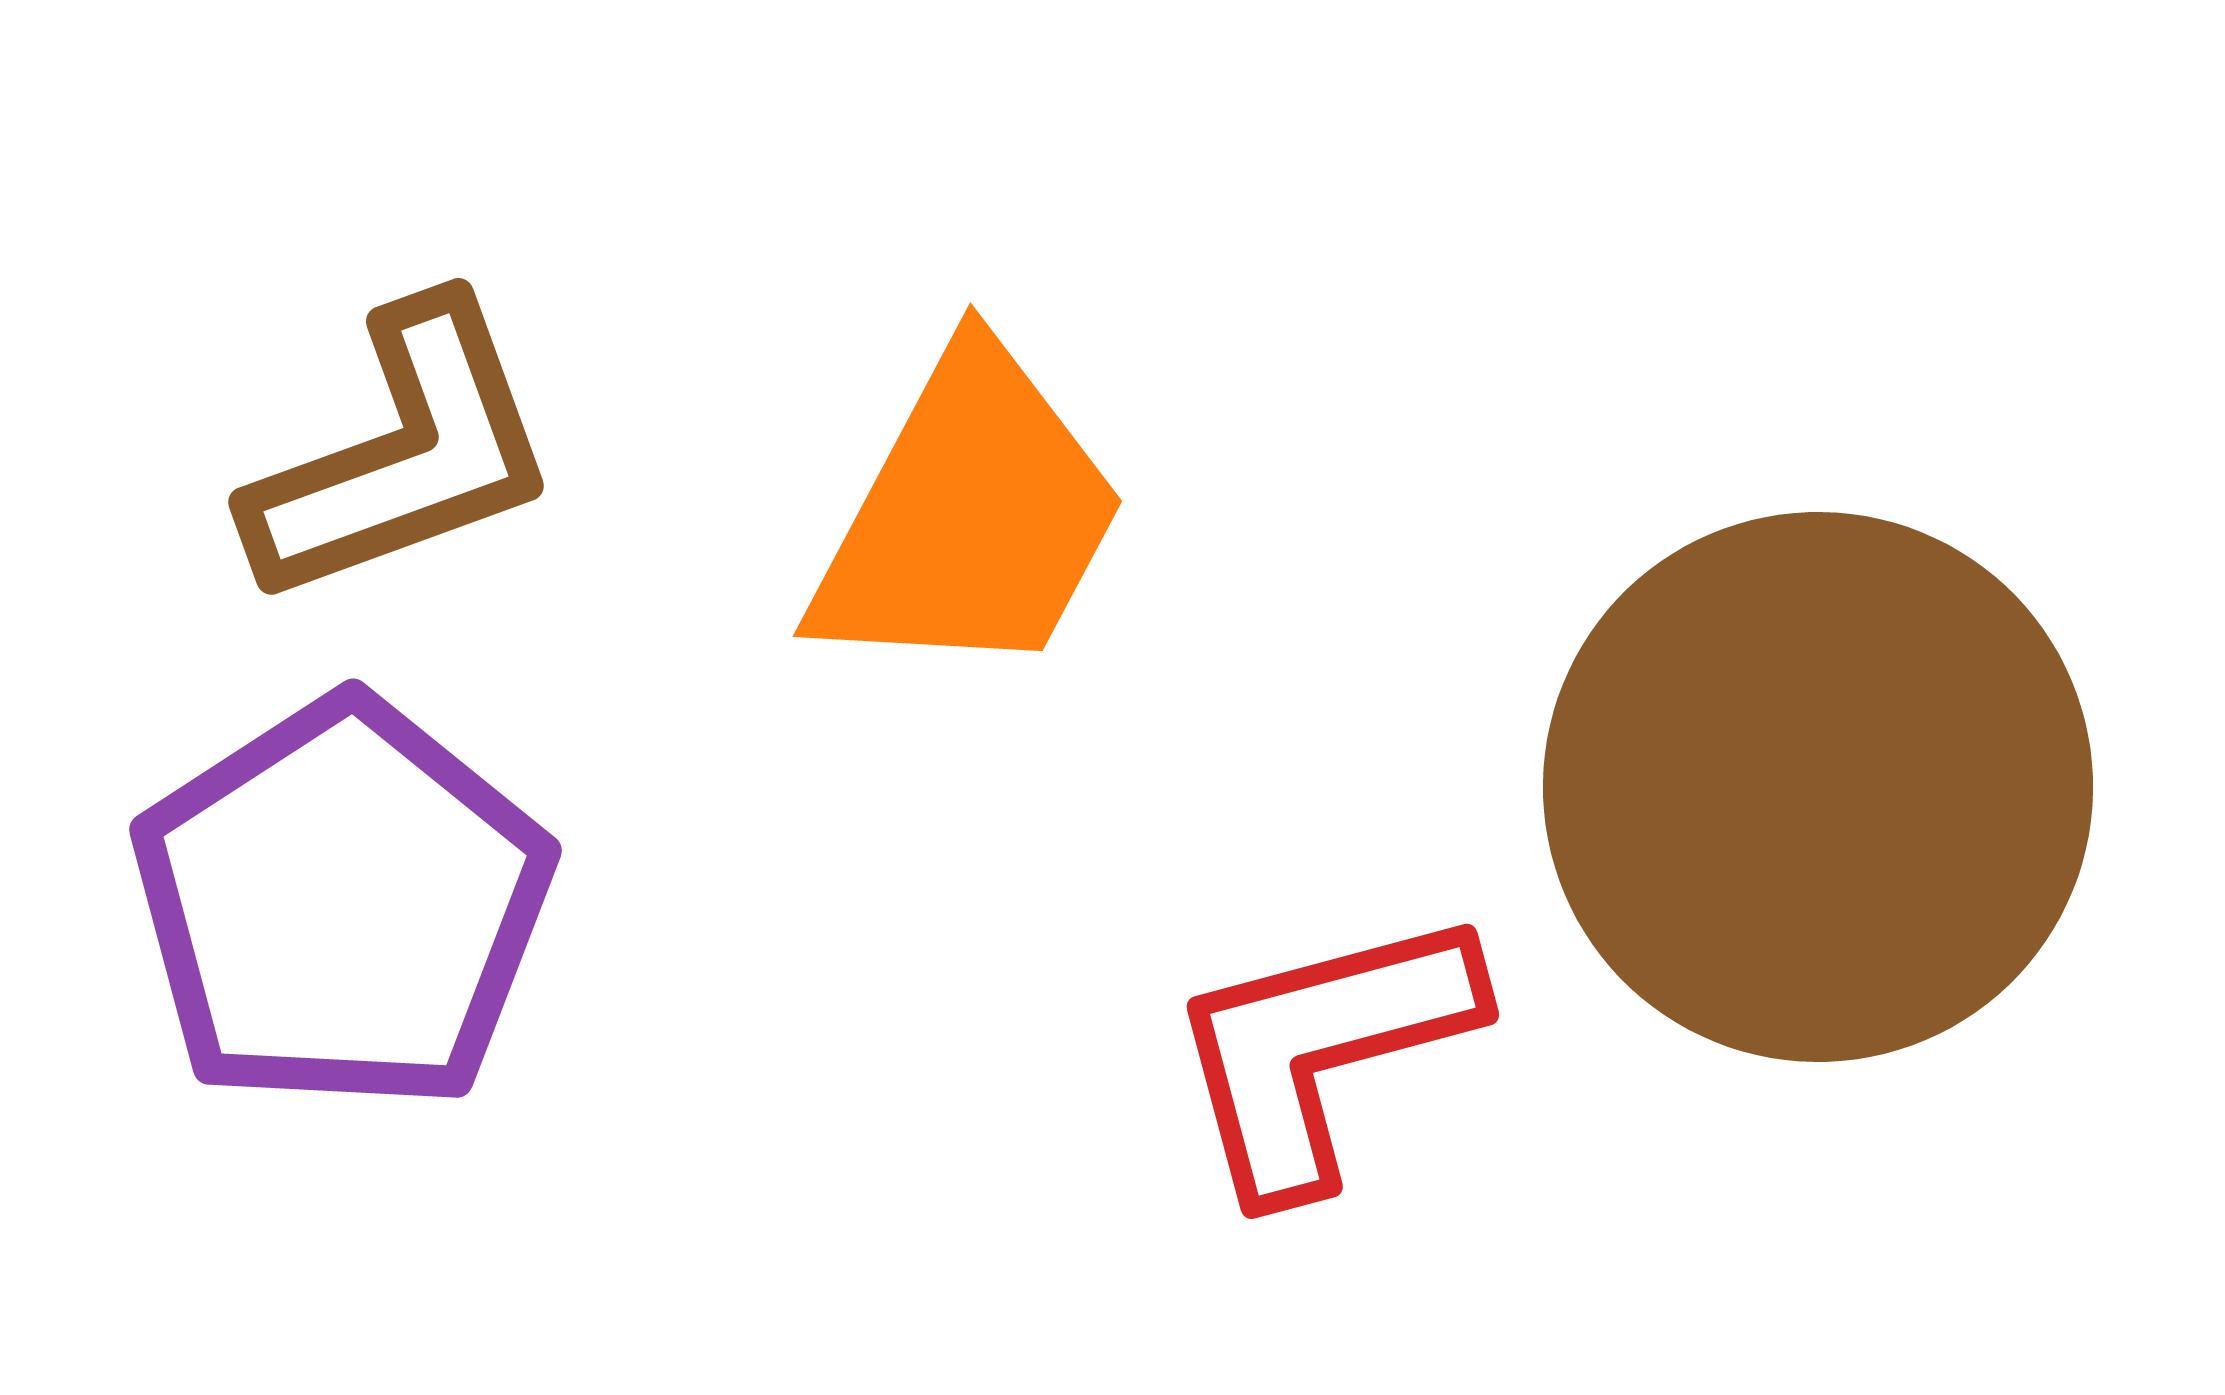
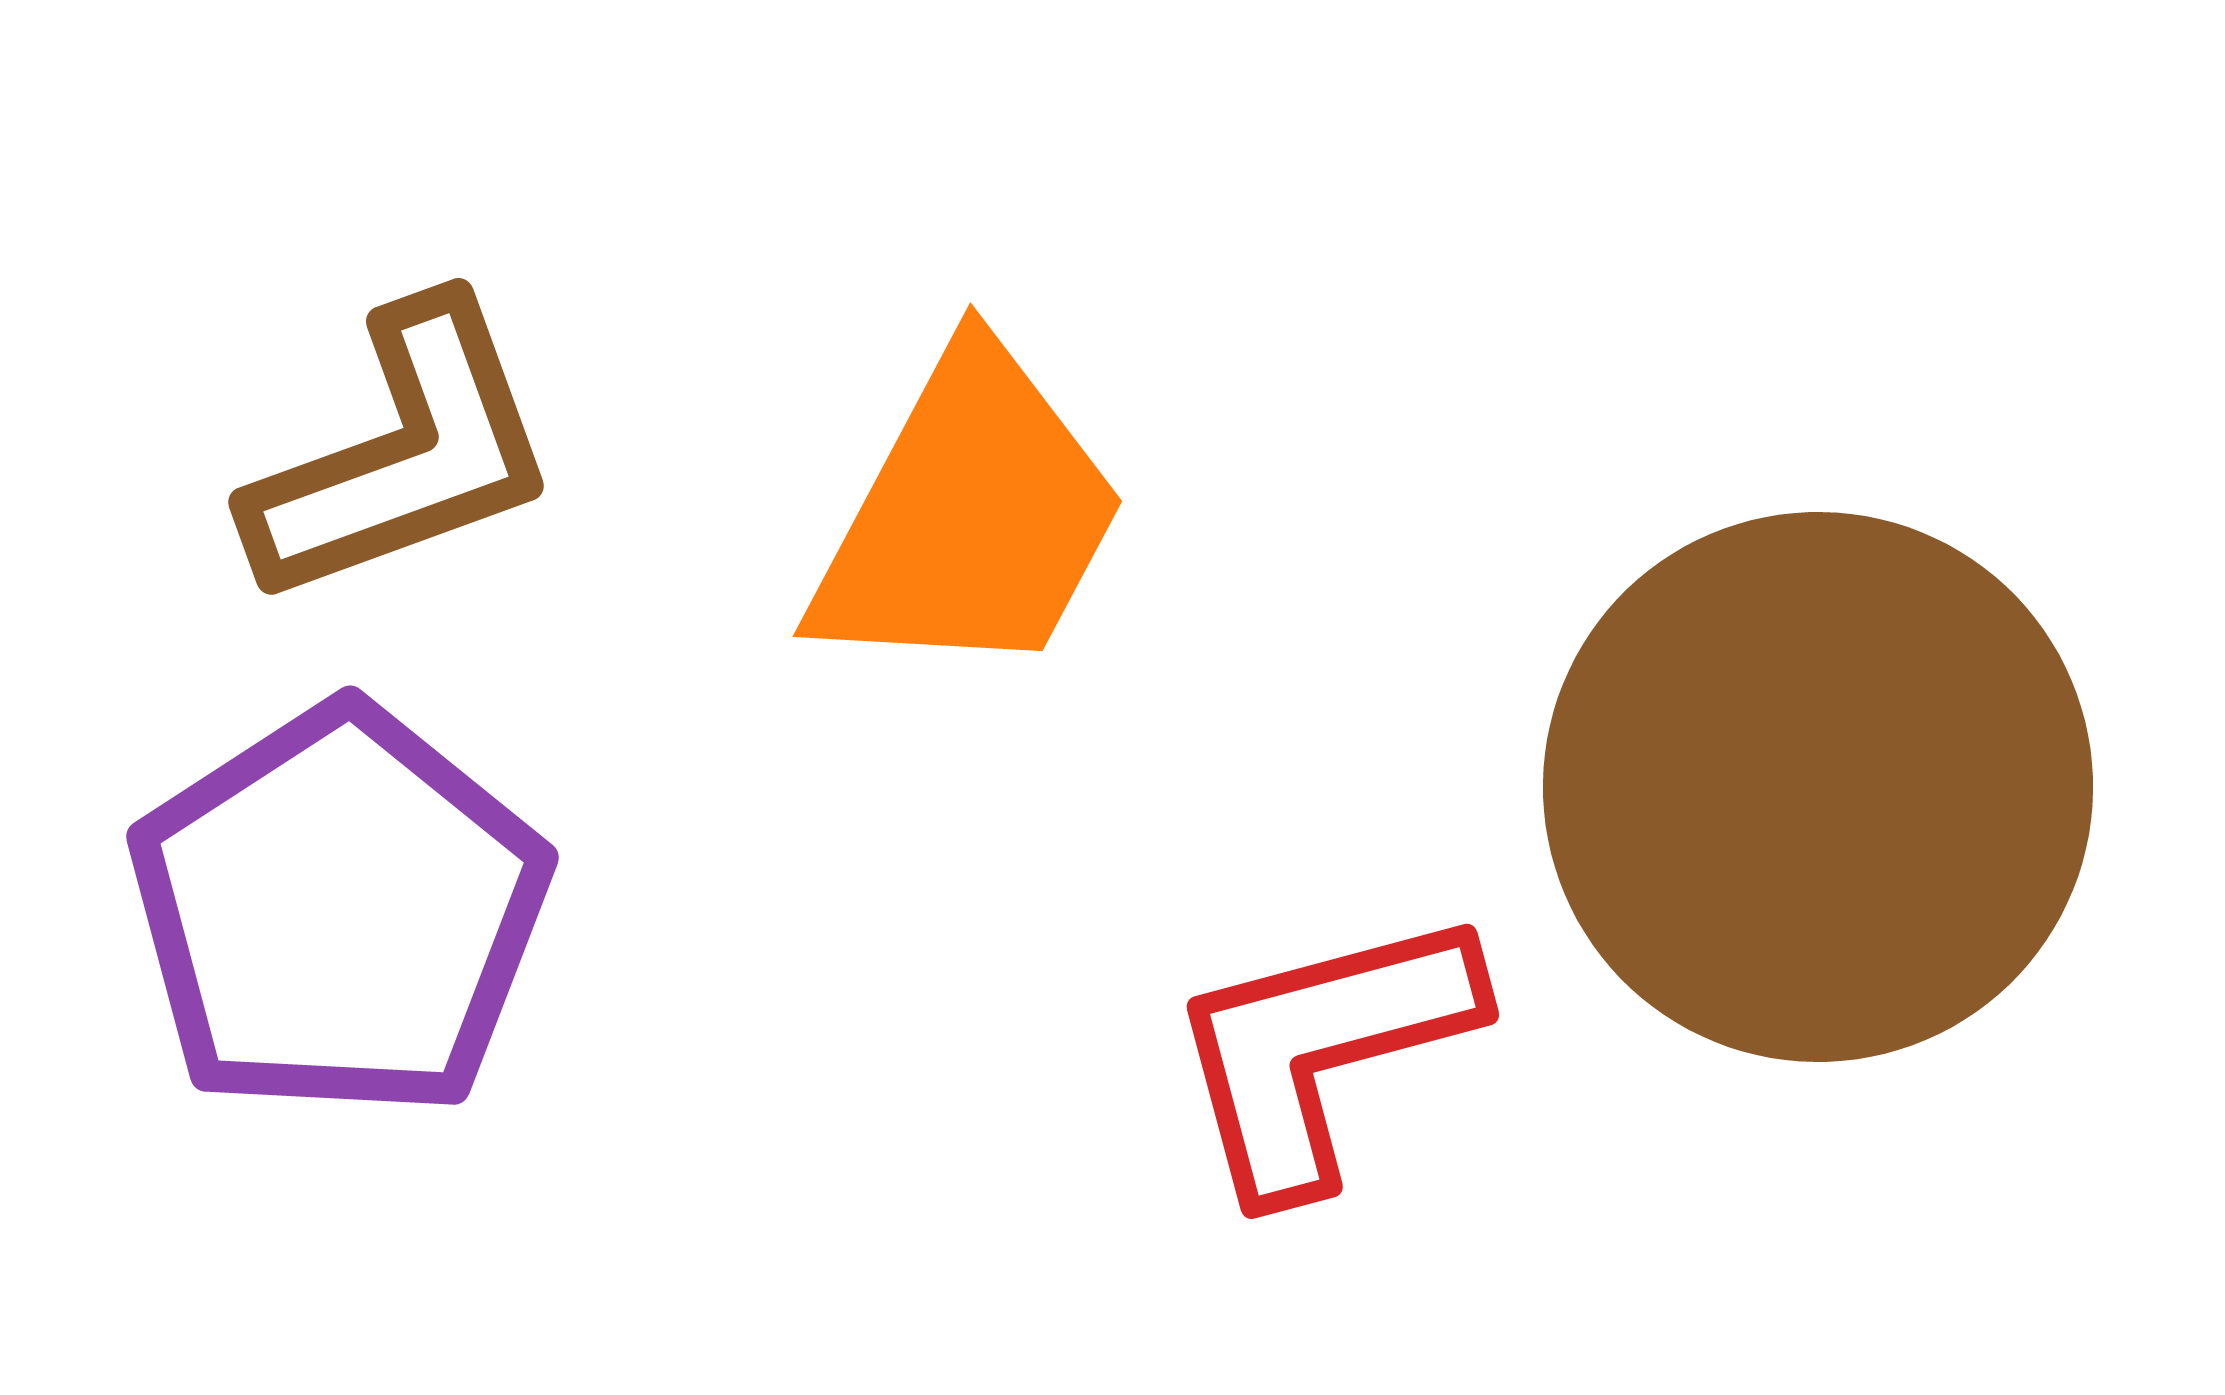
purple pentagon: moved 3 px left, 7 px down
